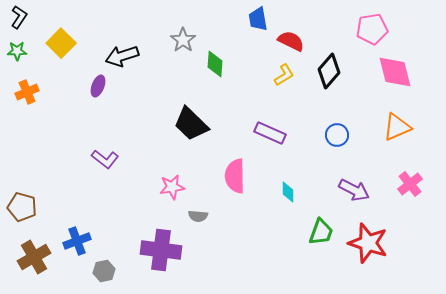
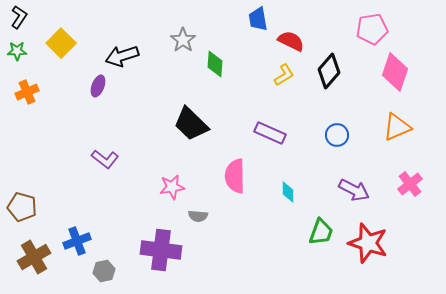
pink diamond: rotated 33 degrees clockwise
